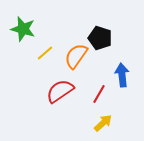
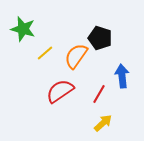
blue arrow: moved 1 px down
